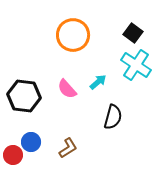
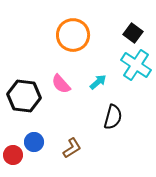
pink semicircle: moved 6 px left, 5 px up
blue circle: moved 3 px right
brown L-shape: moved 4 px right
